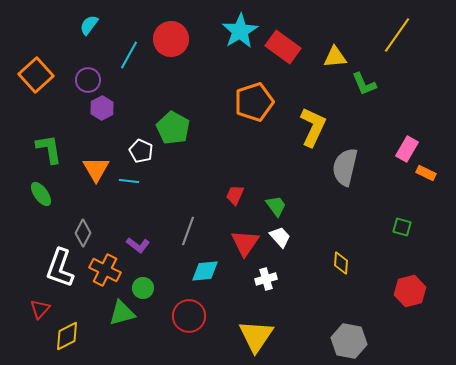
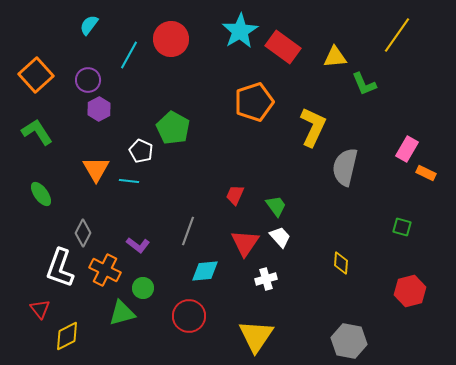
purple hexagon at (102, 108): moved 3 px left, 1 px down
green L-shape at (49, 149): moved 12 px left, 17 px up; rotated 24 degrees counterclockwise
red triangle at (40, 309): rotated 20 degrees counterclockwise
